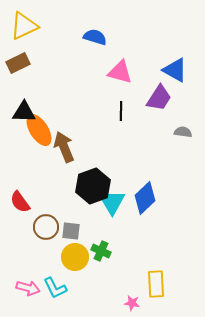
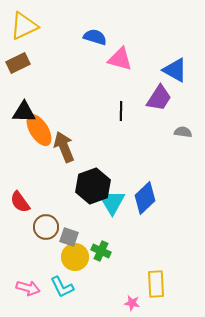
pink triangle: moved 13 px up
gray square: moved 2 px left, 6 px down; rotated 12 degrees clockwise
cyan L-shape: moved 7 px right, 1 px up
